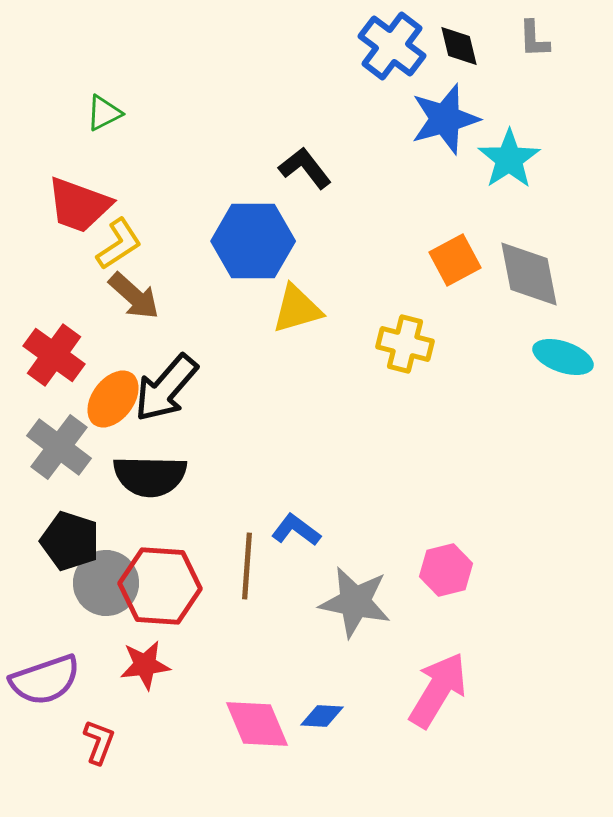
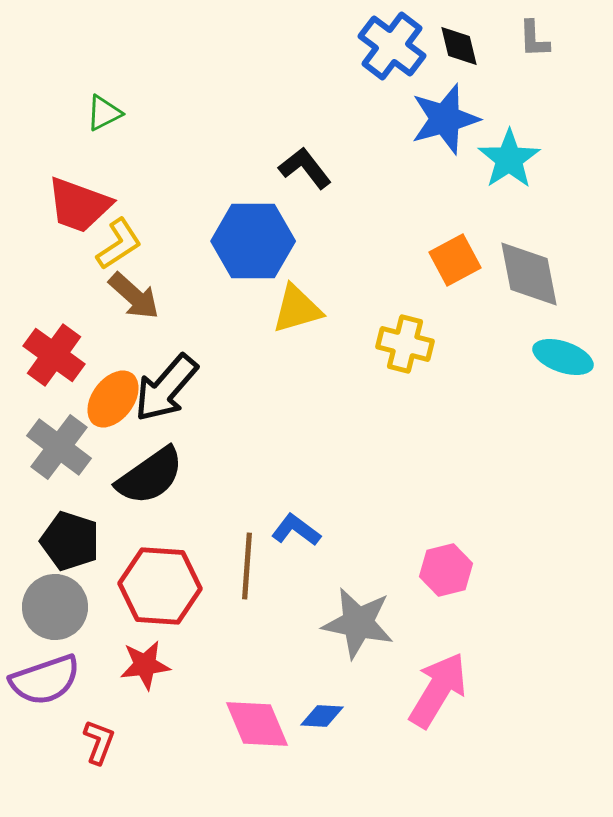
black semicircle: rotated 36 degrees counterclockwise
gray circle: moved 51 px left, 24 px down
gray star: moved 3 px right, 21 px down
